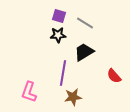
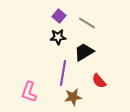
purple square: rotated 24 degrees clockwise
gray line: moved 2 px right
black star: moved 2 px down
red semicircle: moved 15 px left, 5 px down
